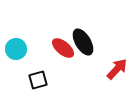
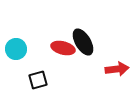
red ellipse: rotated 25 degrees counterclockwise
red arrow: rotated 40 degrees clockwise
